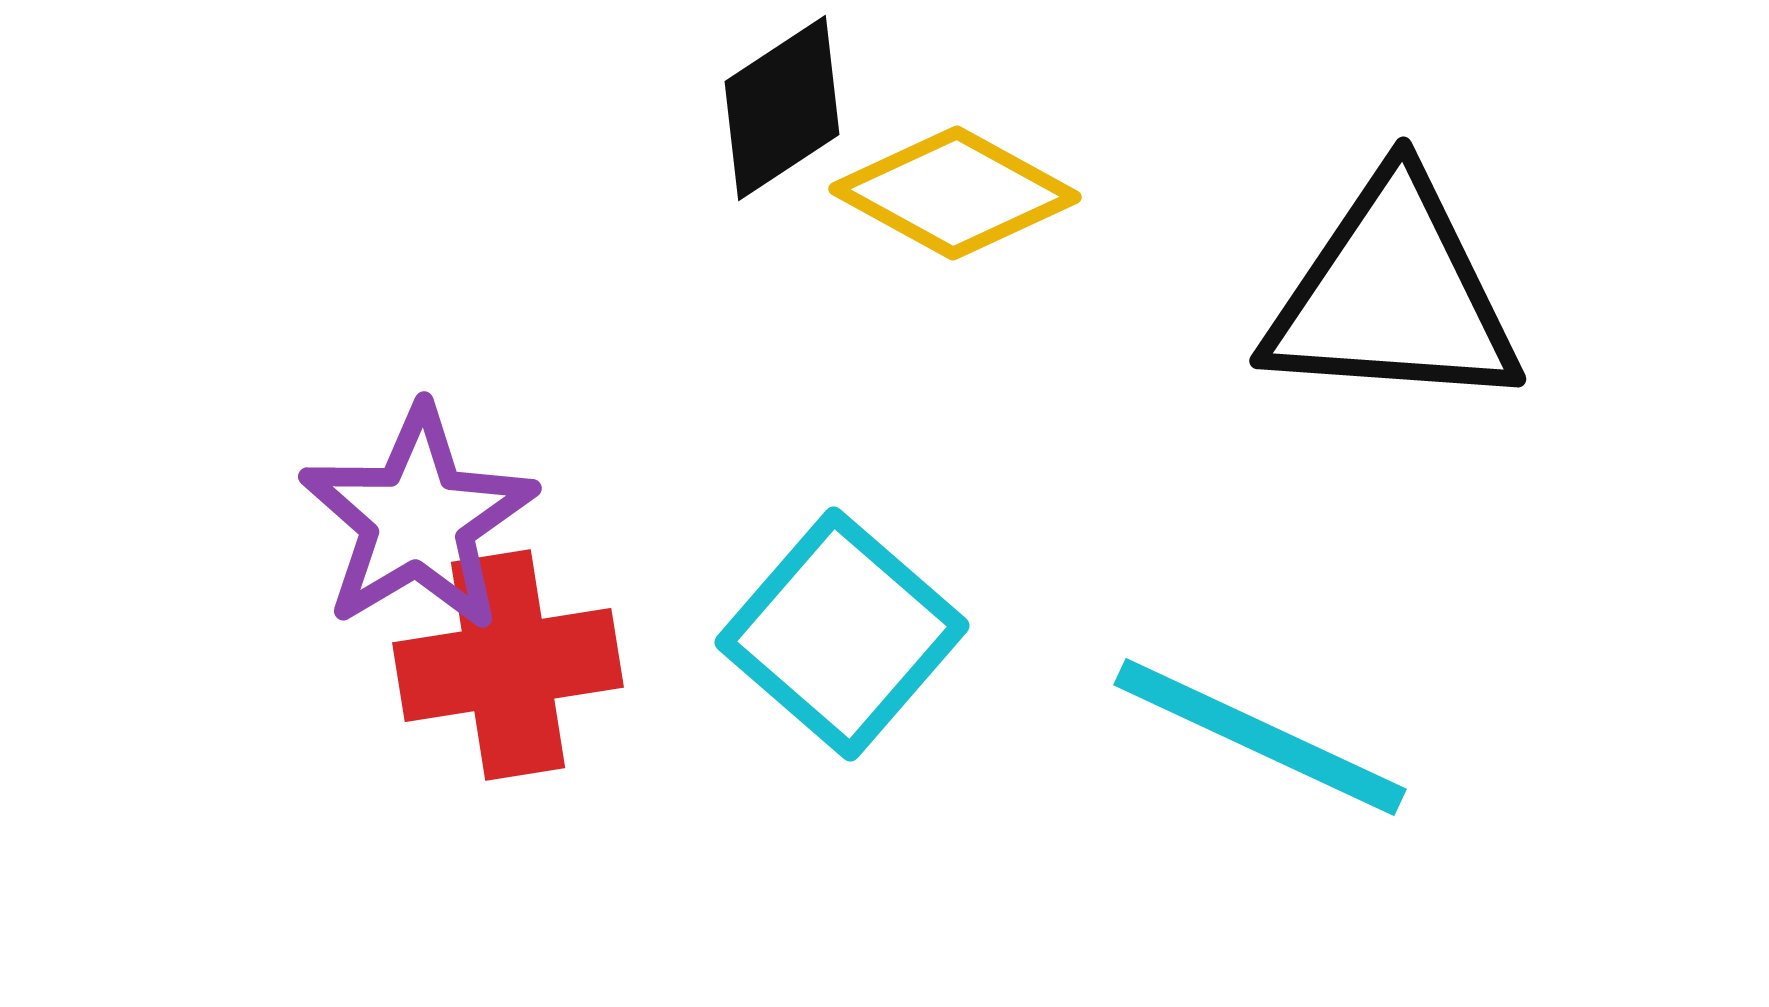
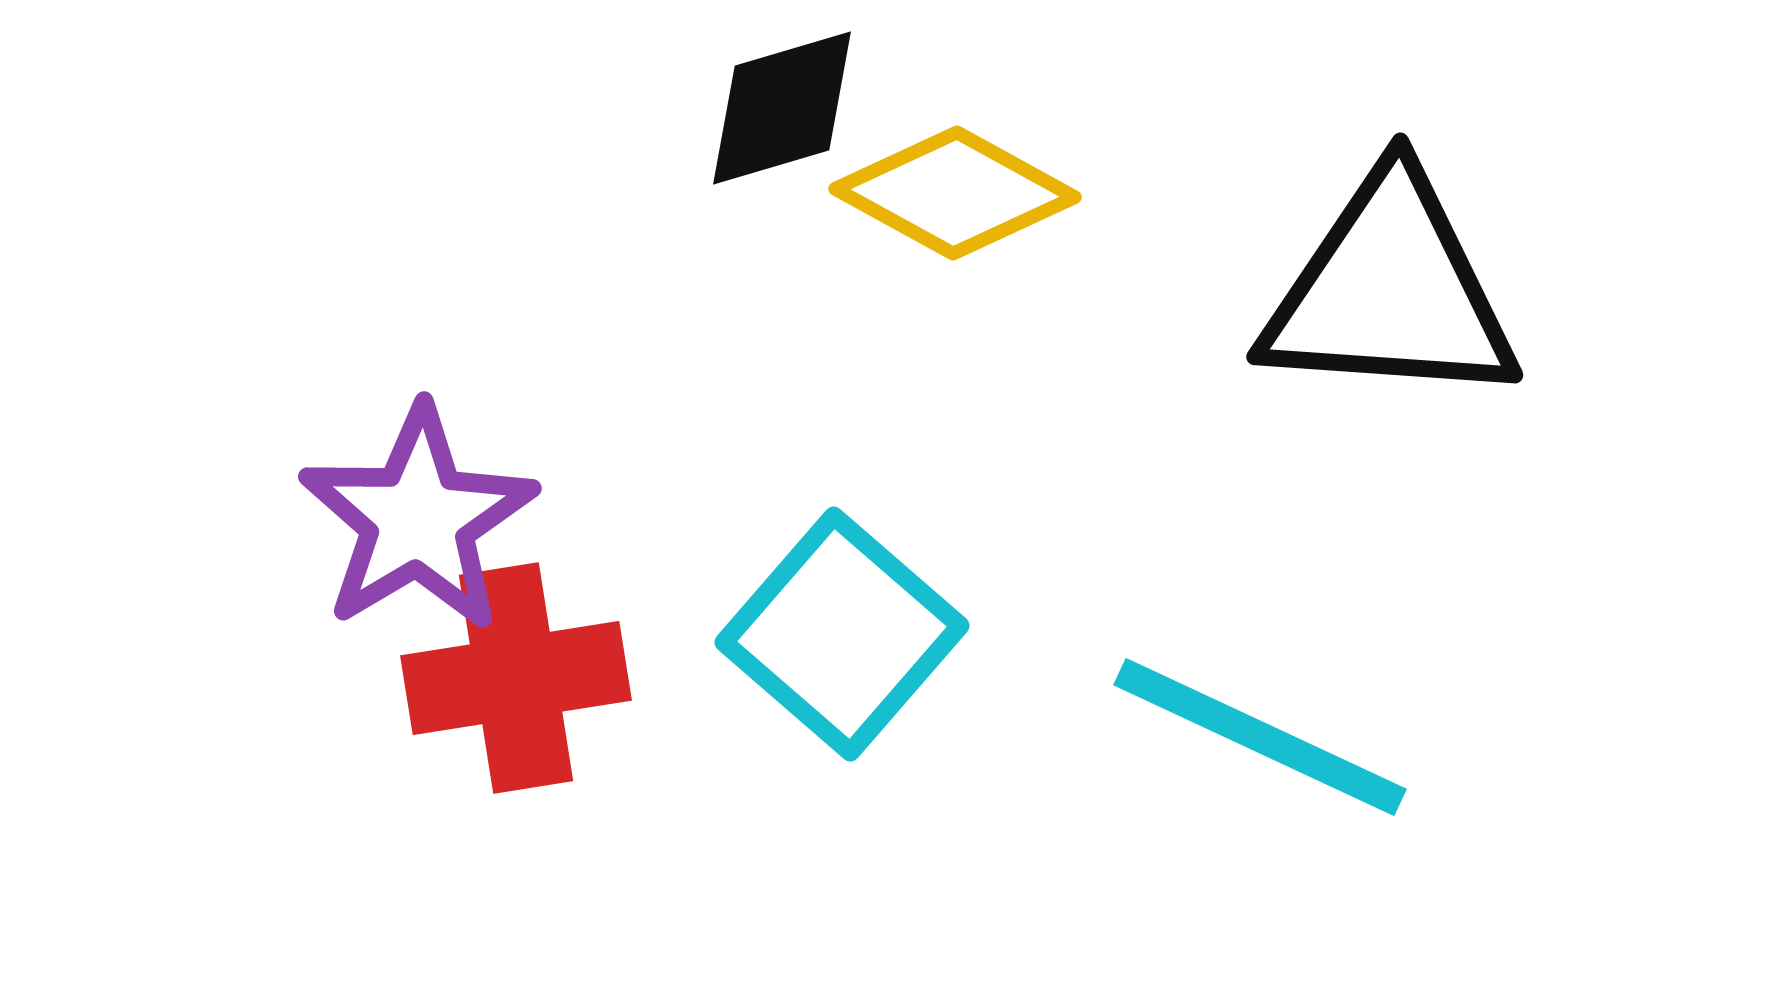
black diamond: rotated 17 degrees clockwise
black triangle: moved 3 px left, 4 px up
red cross: moved 8 px right, 13 px down
